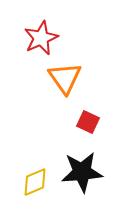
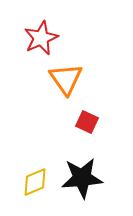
orange triangle: moved 1 px right, 1 px down
red square: moved 1 px left
black star: moved 6 px down
